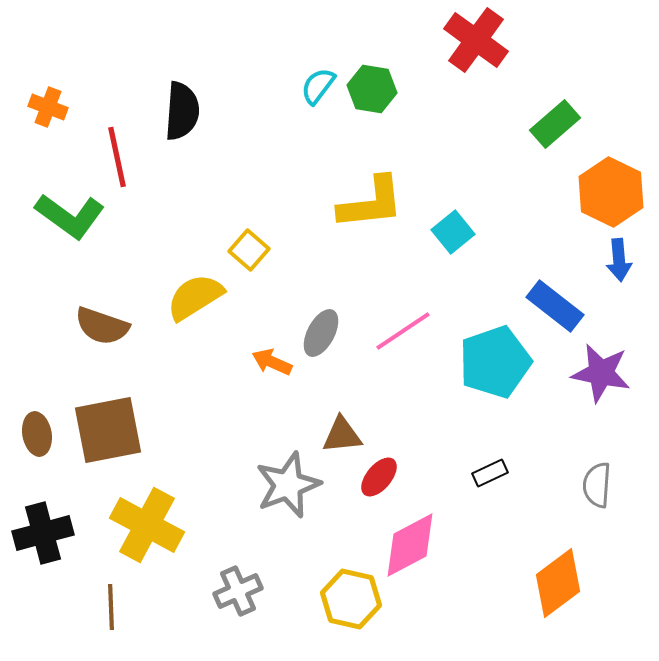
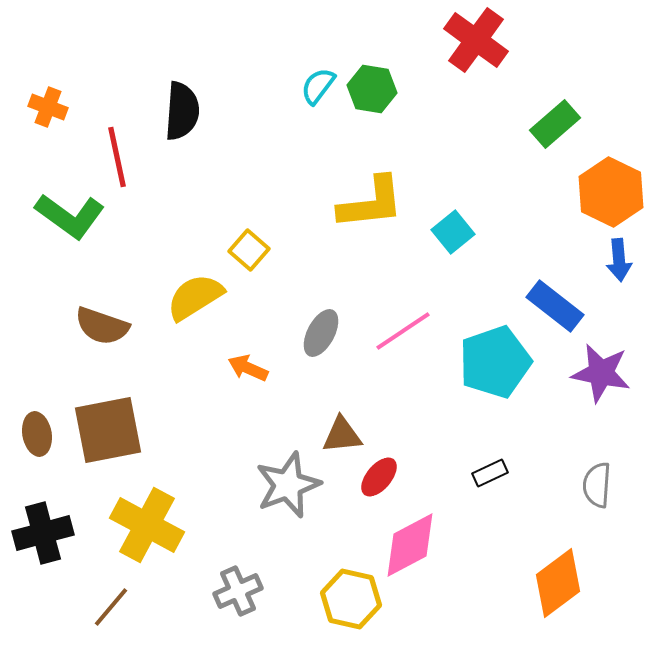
orange arrow: moved 24 px left, 6 px down
brown line: rotated 42 degrees clockwise
